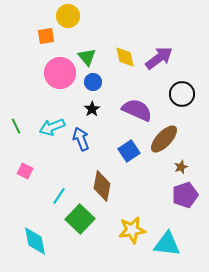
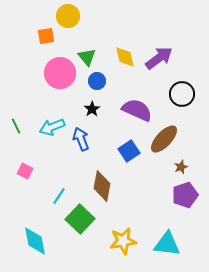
blue circle: moved 4 px right, 1 px up
yellow star: moved 9 px left, 11 px down
